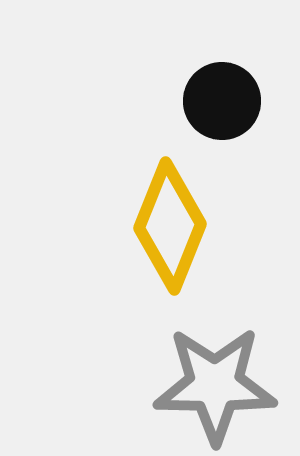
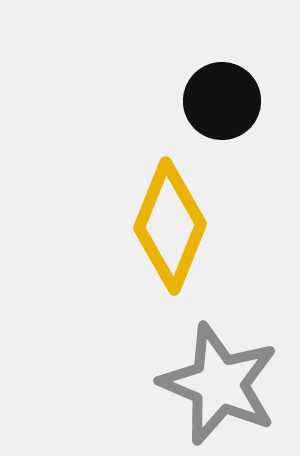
gray star: moved 4 px right, 1 px up; rotated 22 degrees clockwise
